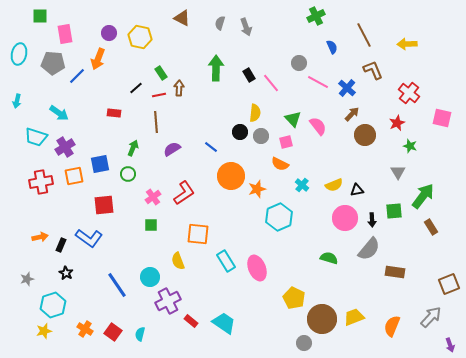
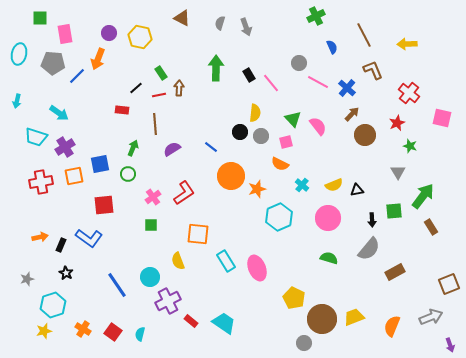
green square at (40, 16): moved 2 px down
red rectangle at (114, 113): moved 8 px right, 3 px up
brown line at (156, 122): moved 1 px left, 2 px down
pink circle at (345, 218): moved 17 px left
brown rectangle at (395, 272): rotated 36 degrees counterclockwise
gray arrow at (431, 317): rotated 25 degrees clockwise
orange cross at (85, 329): moved 2 px left
